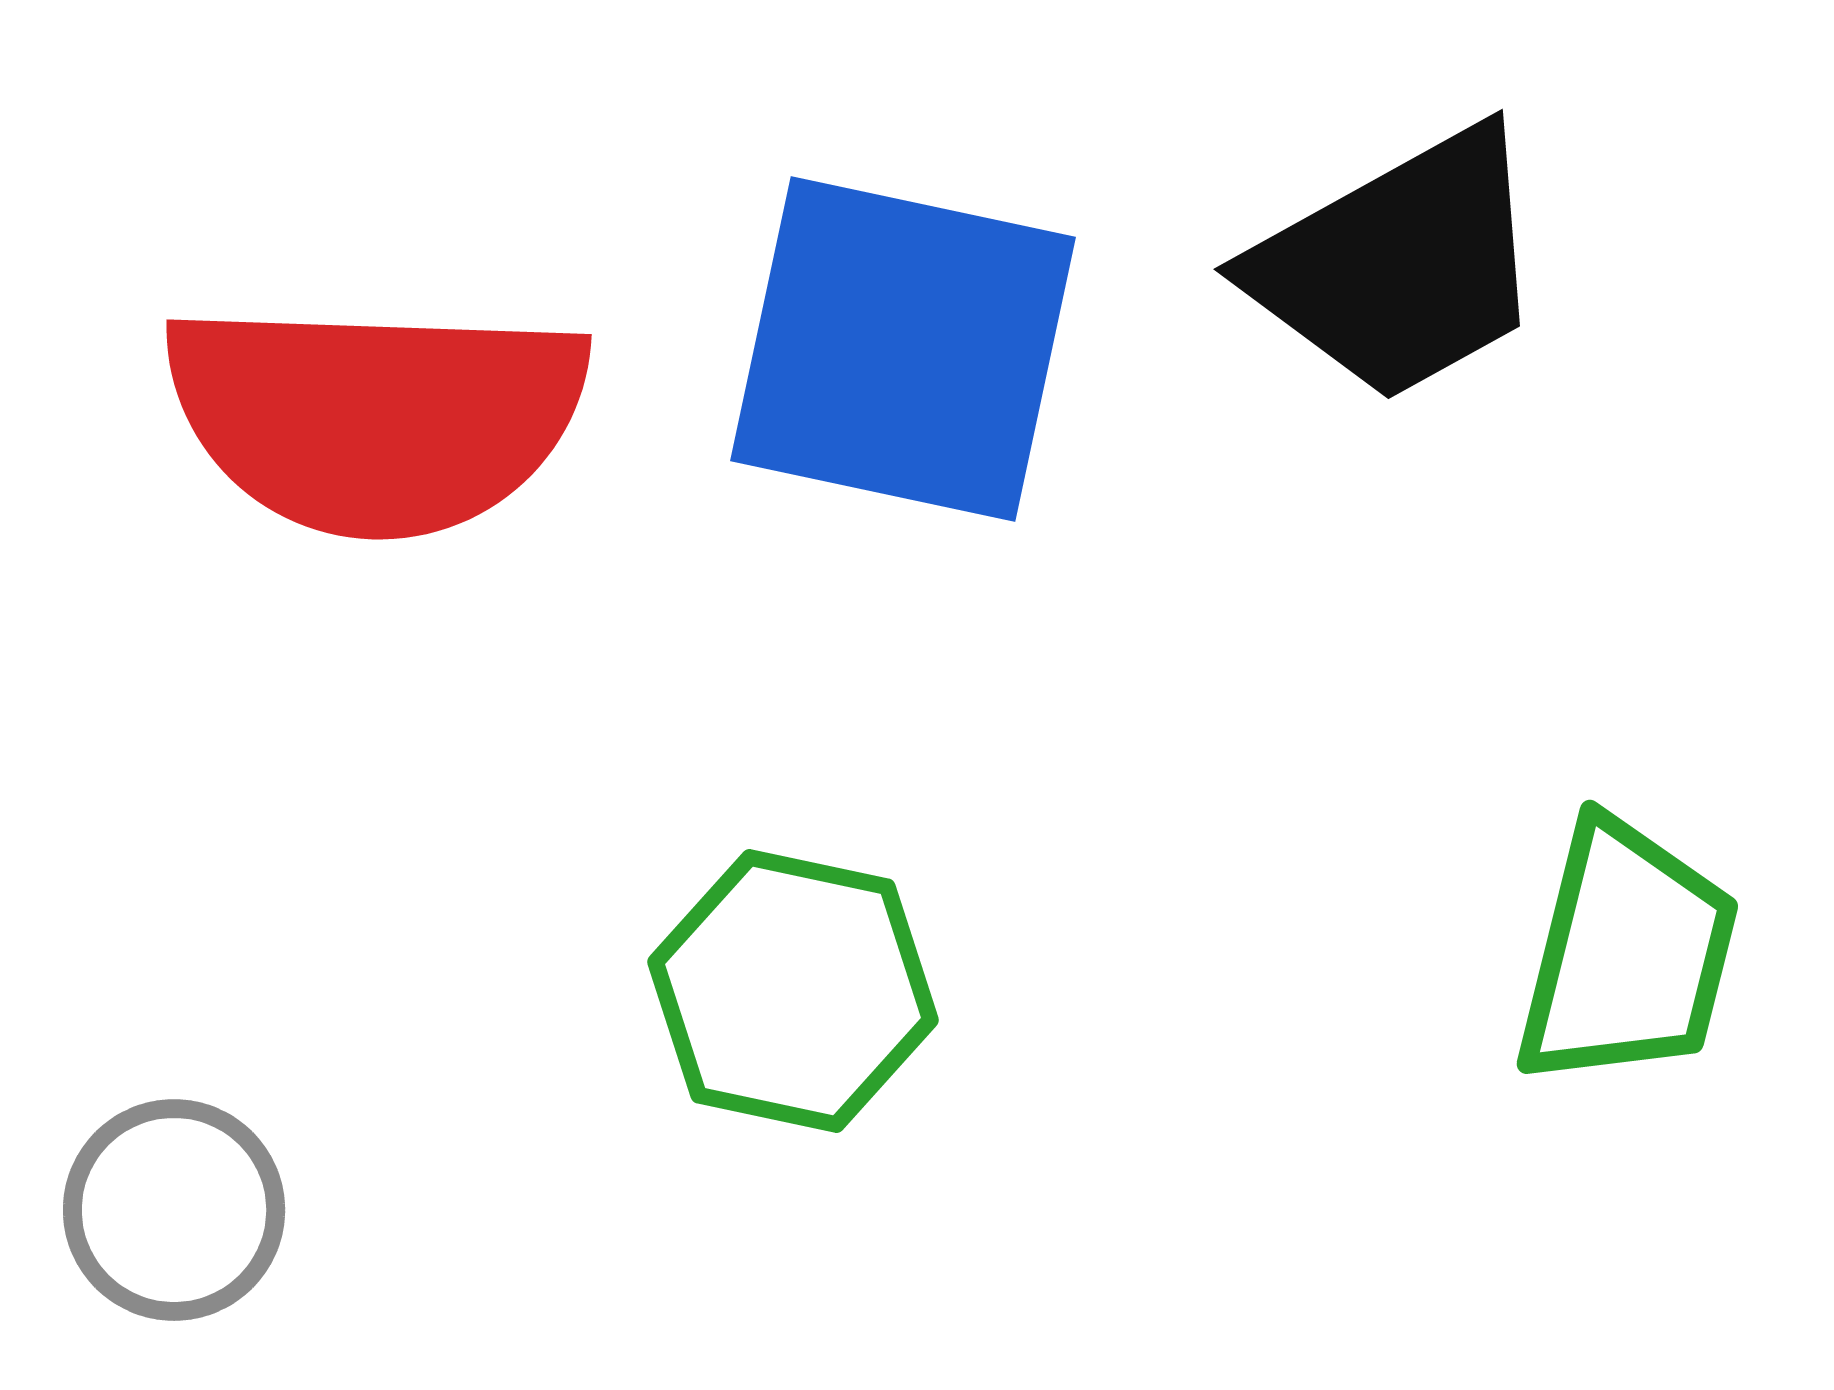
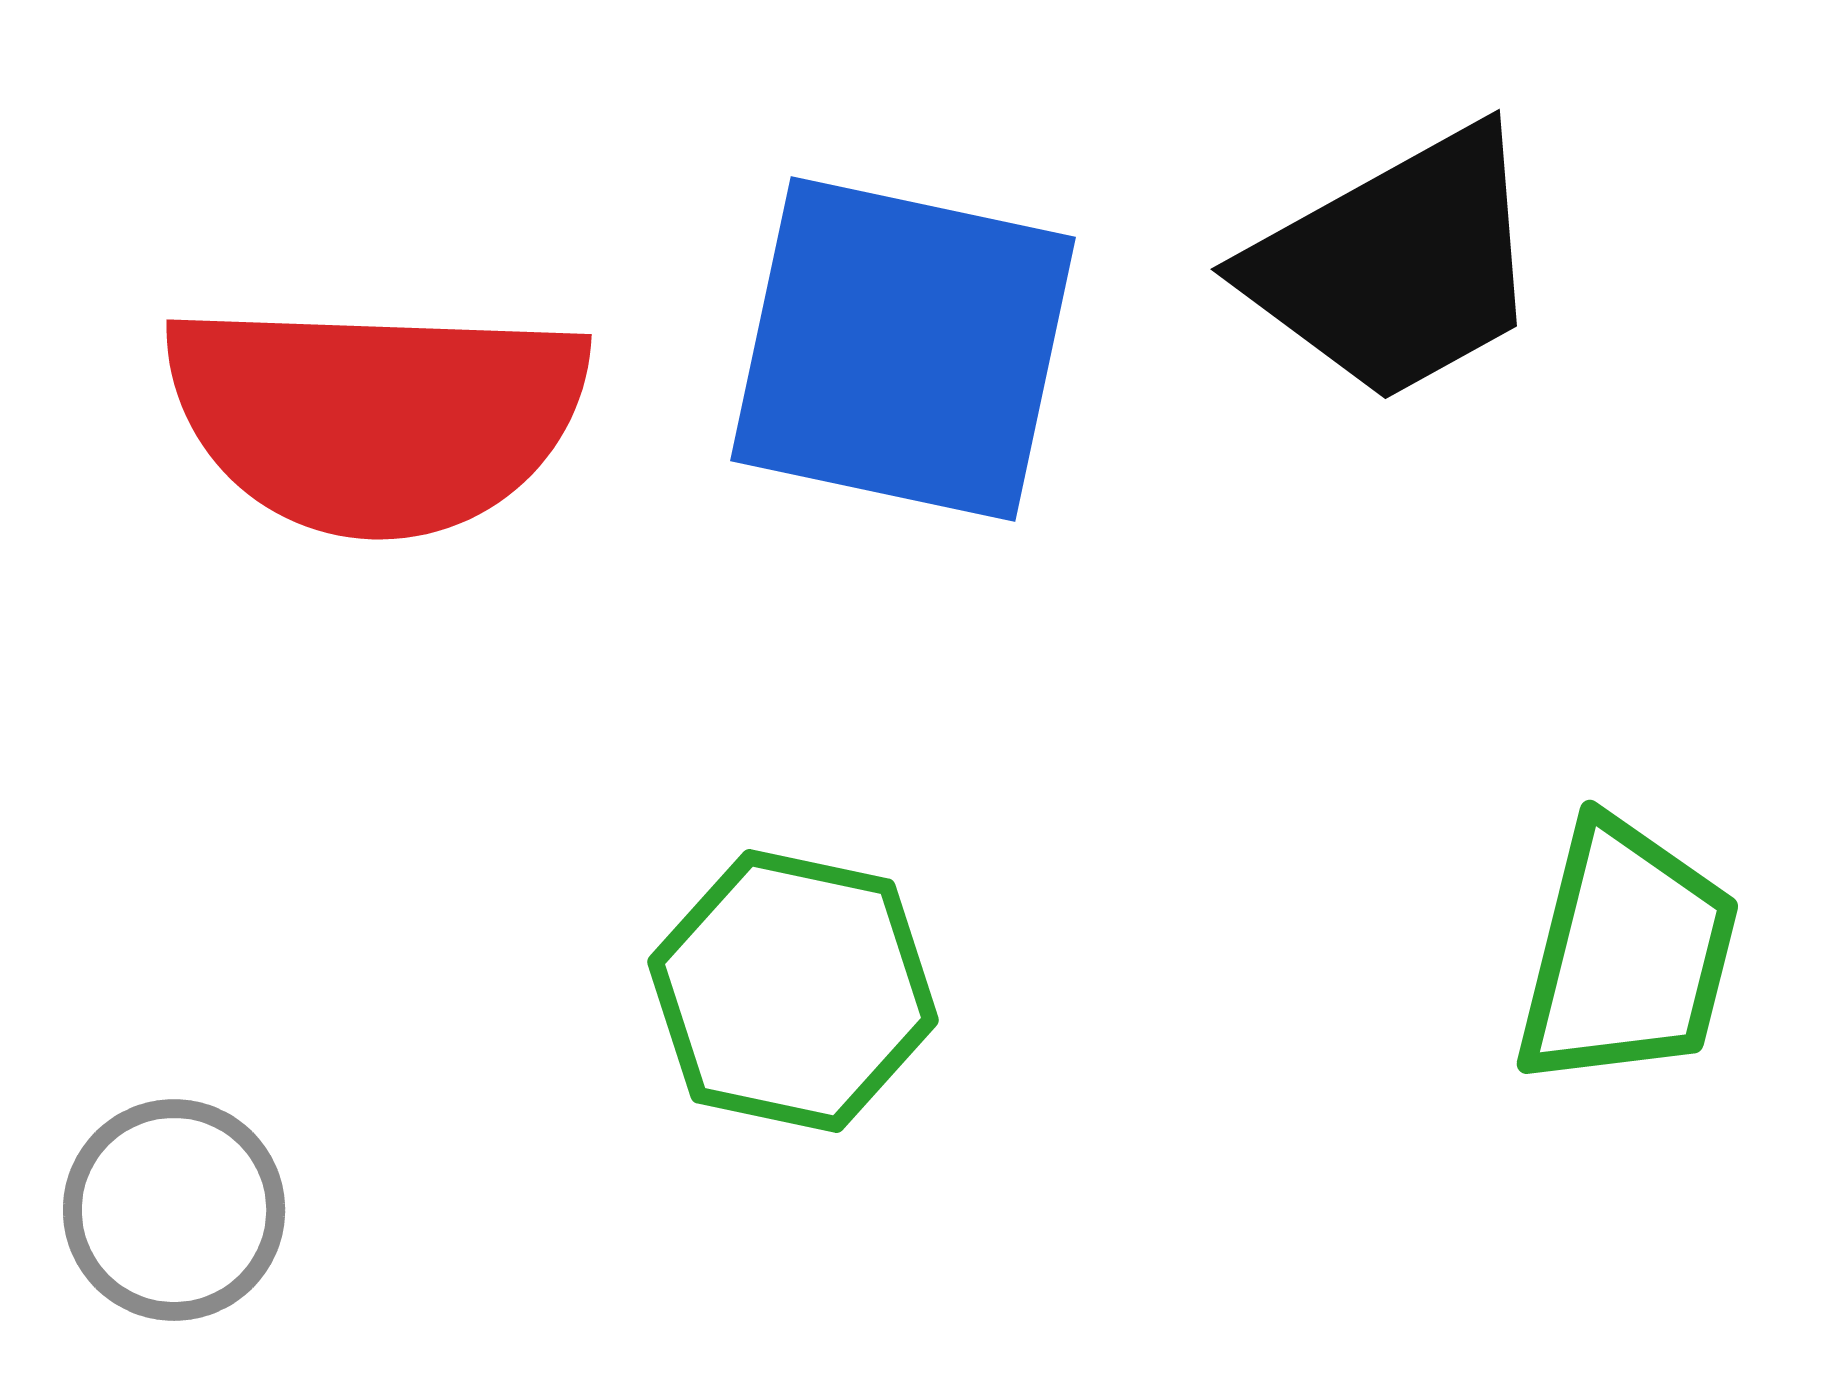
black trapezoid: moved 3 px left
